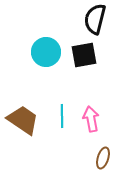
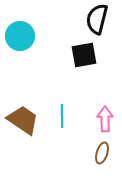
black semicircle: moved 2 px right
cyan circle: moved 26 px left, 16 px up
pink arrow: moved 14 px right; rotated 10 degrees clockwise
brown ellipse: moved 1 px left, 5 px up
